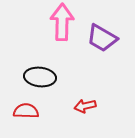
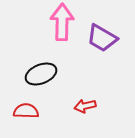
black ellipse: moved 1 px right, 3 px up; rotated 28 degrees counterclockwise
